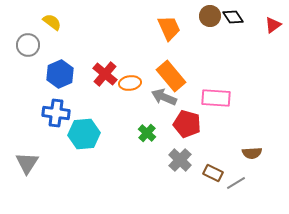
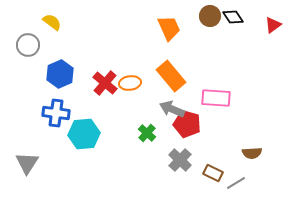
red cross: moved 9 px down
gray arrow: moved 8 px right, 12 px down
